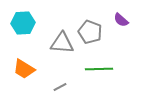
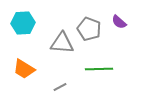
purple semicircle: moved 2 px left, 2 px down
gray pentagon: moved 1 px left, 3 px up
